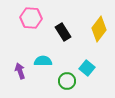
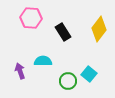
cyan square: moved 2 px right, 6 px down
green circle: moved 1 px right
